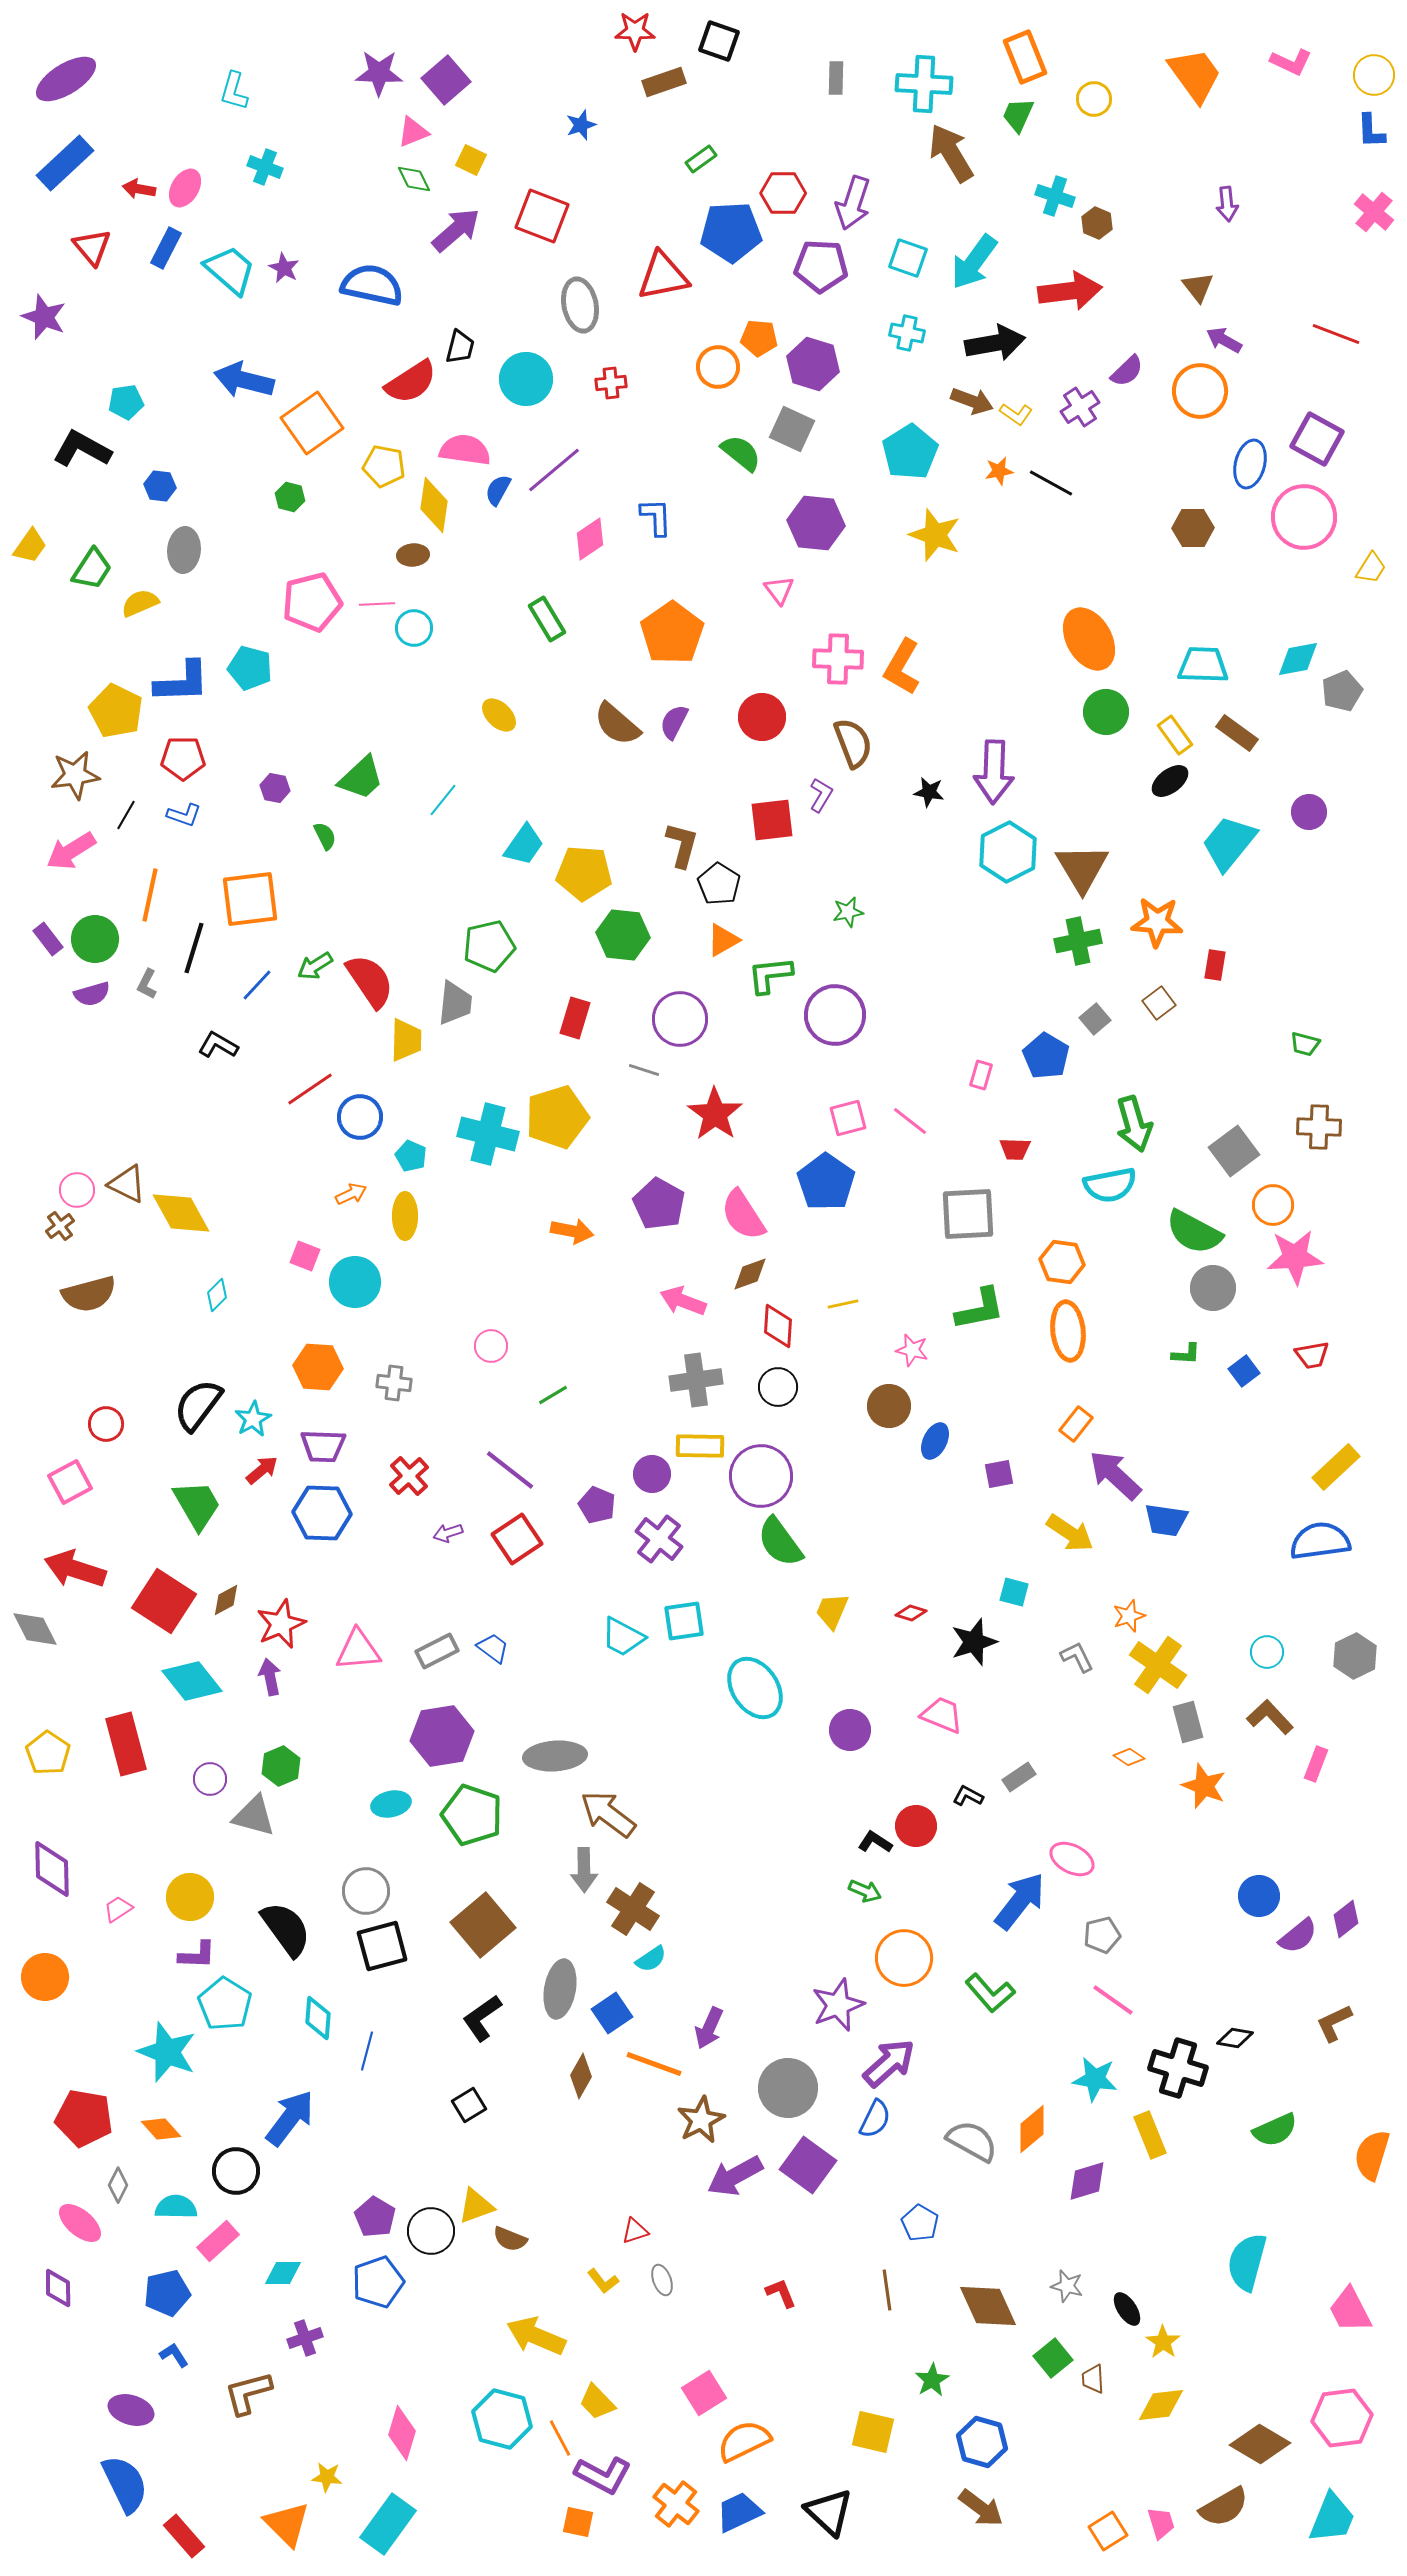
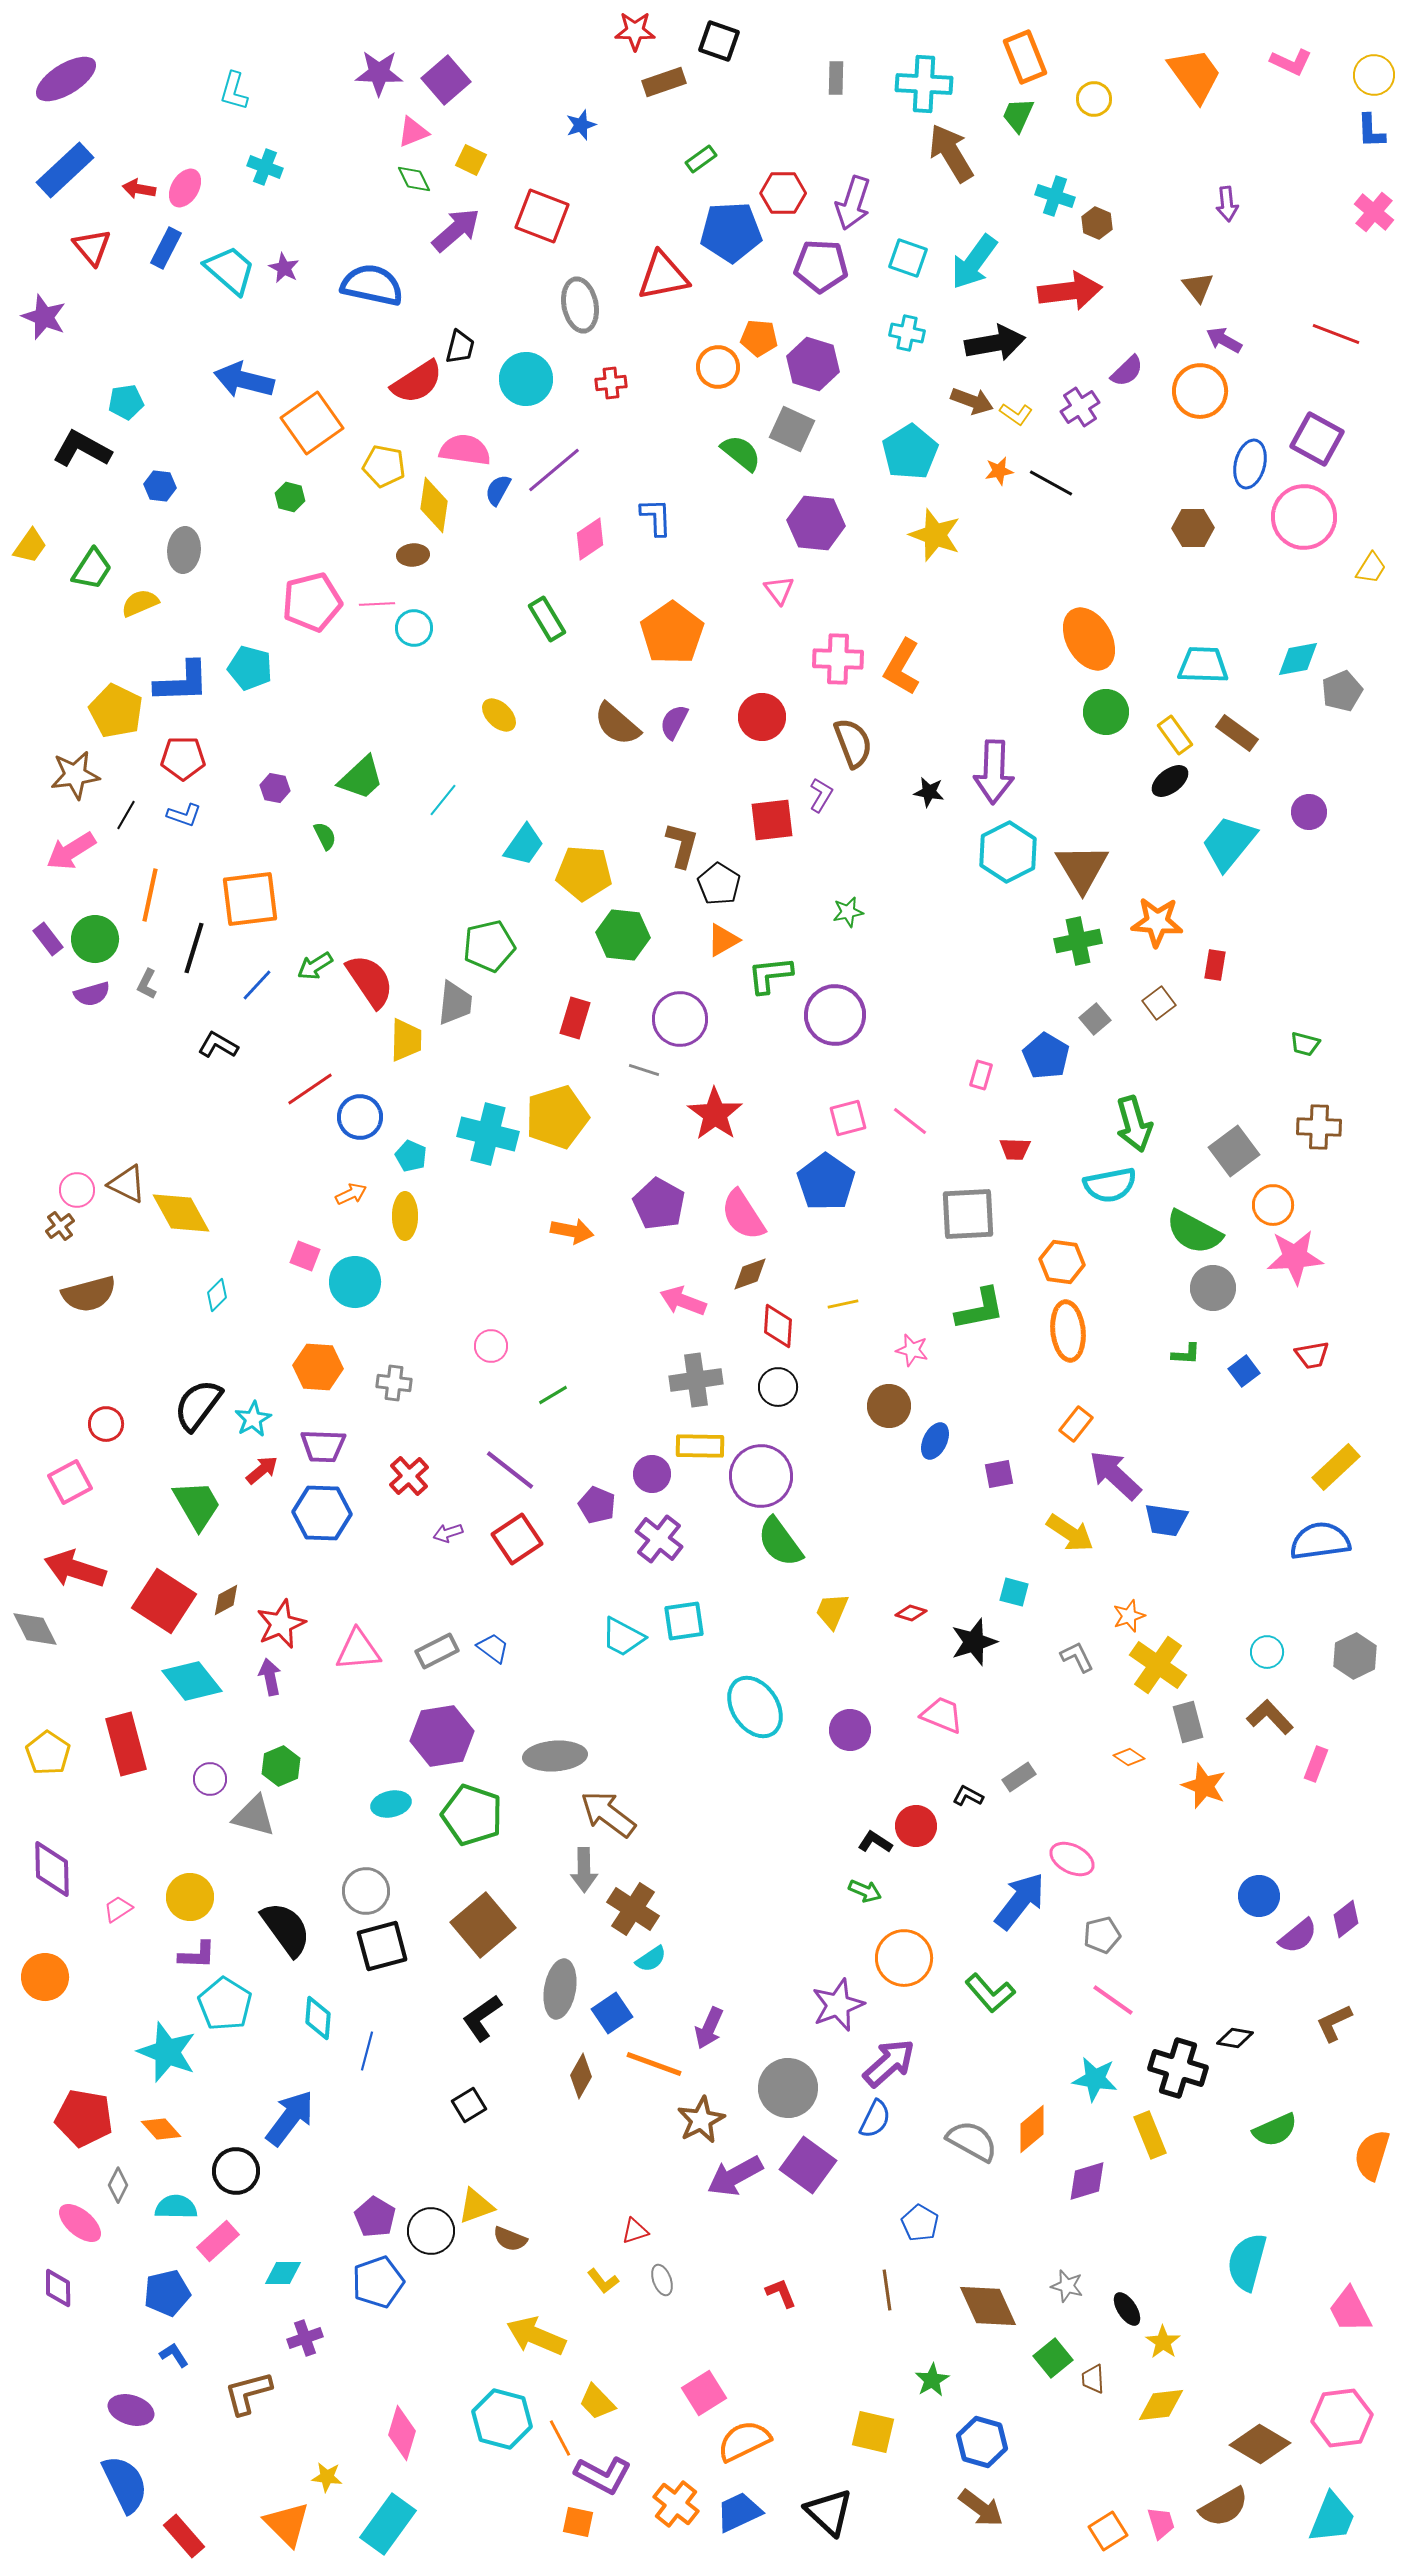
blue rectangle at (65, 163): moved 7 px down
red semicircle at (411, 382): moved 6 px right
cyan ellipse at (755, 1688): moved 19 px down
